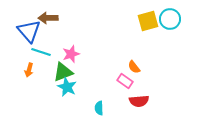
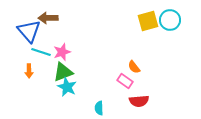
cyan circle: moved 1 px down
pink star: moved 9 px left, 2 px up
orange arrow: moved 1 px down; rotated 16 degrees counterclockwise
